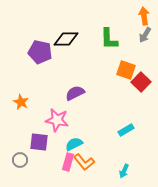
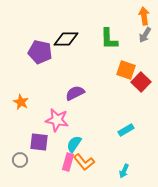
cyan semicircle: rotated 30 degrees counterclockwise
